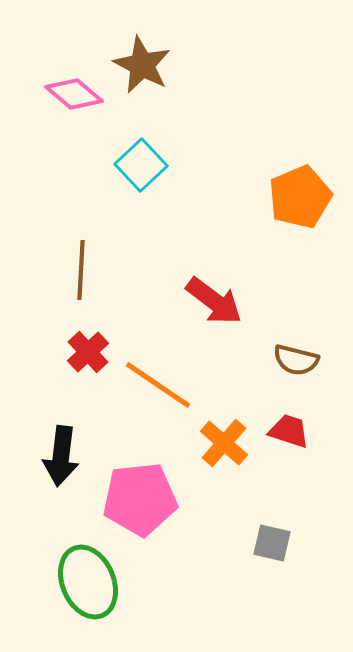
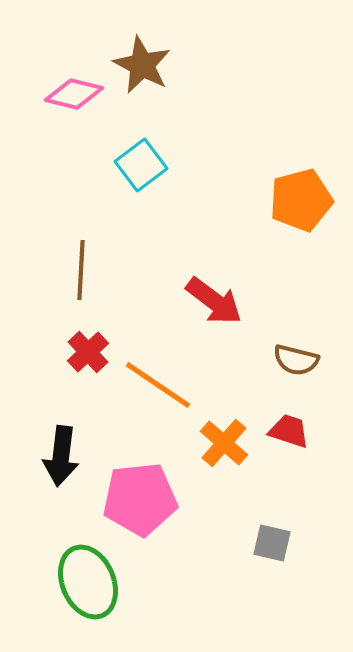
pink diamond: rotated 26 degrees counterclockwise
cyan square: rotated 6 degrees clockwise
orange pentagon: moved 1 px right, 3 px down; rotated 8 degrees clockwise
